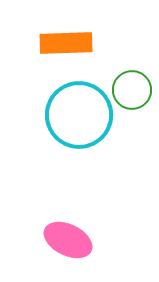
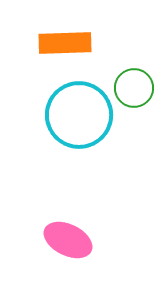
orange rectangle: moved 1 px left
green circle: moved 2 px right, 2 px up
